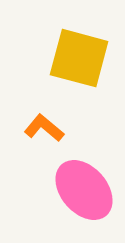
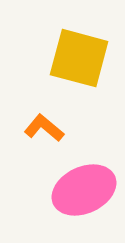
pink ellipse: rotated 74 degrees counterclockwise
